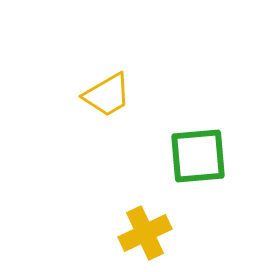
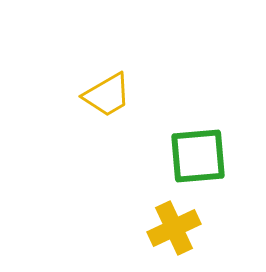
yellow cross: moved 29 px right, 5 px up
